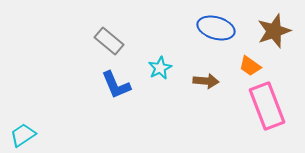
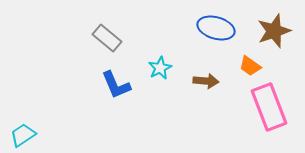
gray rectangle: moved 2 px left, 3 px up
pink rectangle: moved 2 px right, 1 px down
